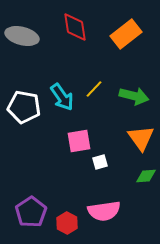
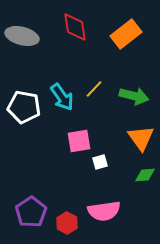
green diamond: moved 1 px left, 1 px up
